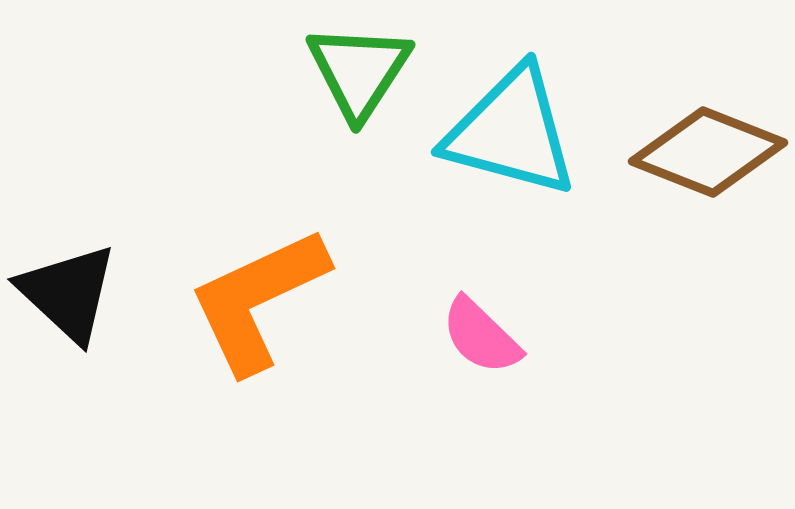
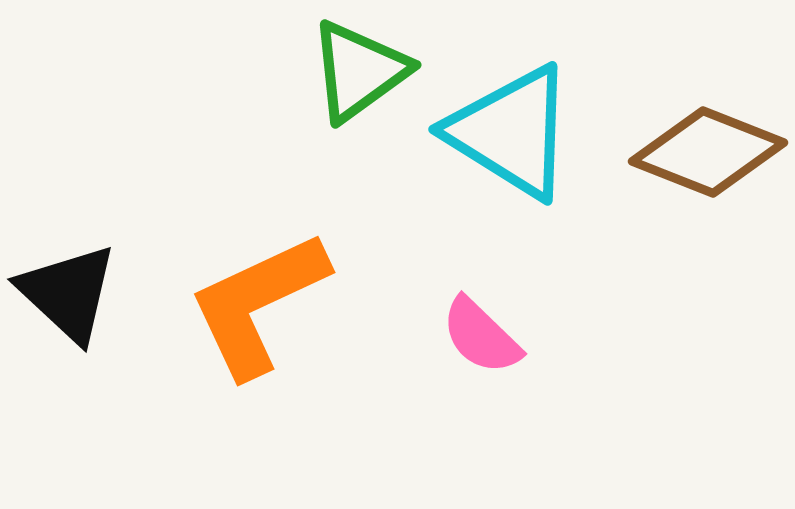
green triangle: rotated 21 degrees clockwise
cyan triangle: rotated 17 degrees clockwise
orange L-shape: moved 4 px down
